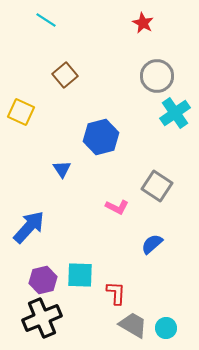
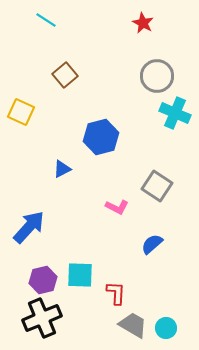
cyan cross: rotated 32 degrees counterclockwise
blue triangle: rotated 36 degrees clockwise
